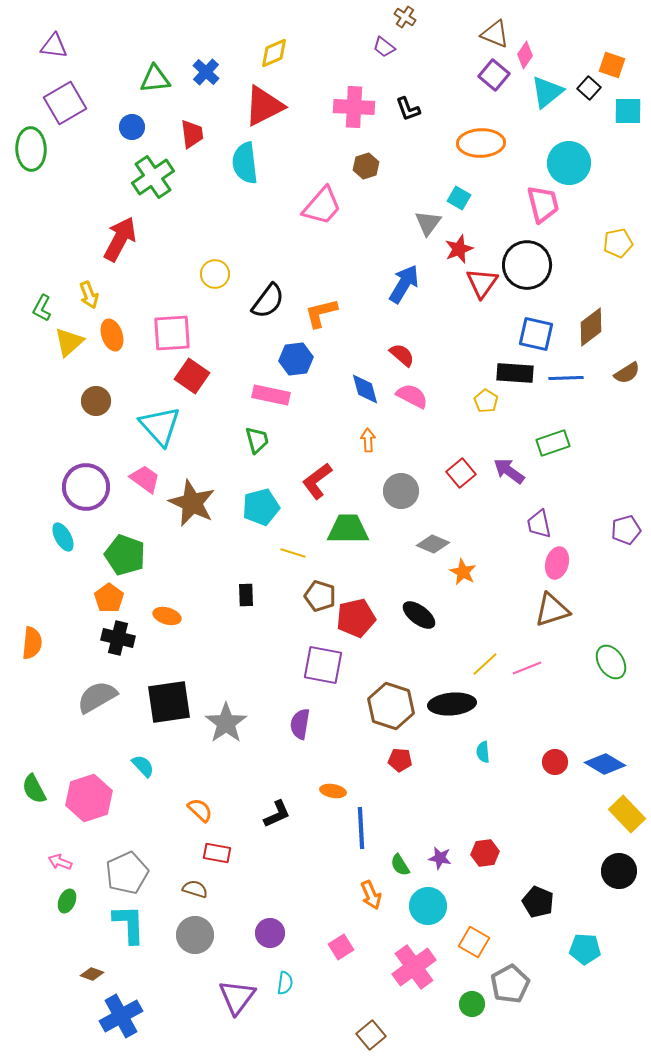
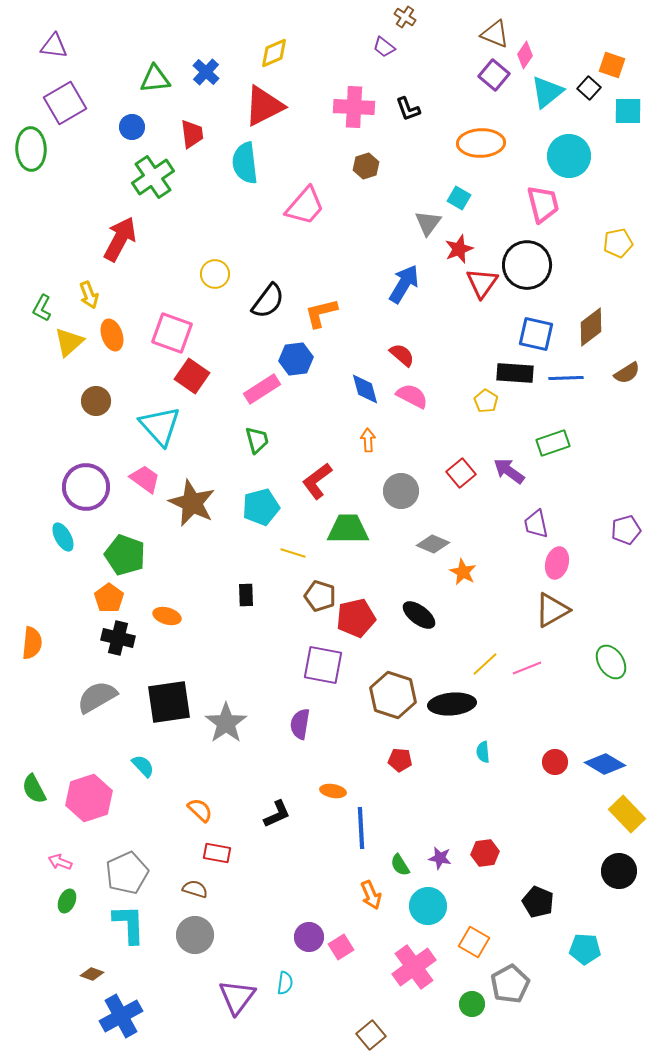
cyan circle at (569, 163): moved 7 px up
pink trapezoid at (322, 206): moved 17 px left
pink square at (172, 333): rotated 24 degrees clockwise
pink rectangle at (271, 395): moved 9 px left, 6 px up; rotated 45 degrees counterclockwise
purple trapezoid at (539, 524): moved 3 px left
brown triangle at (552, 610): rotated 12 degrees counterclockwise
brown hexagon at (391, 706): moved 2 px right, 11 px up
purple circle at (270, 933): moved 39 px right, 4 px down
